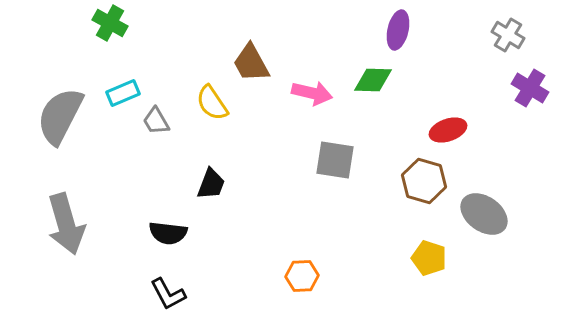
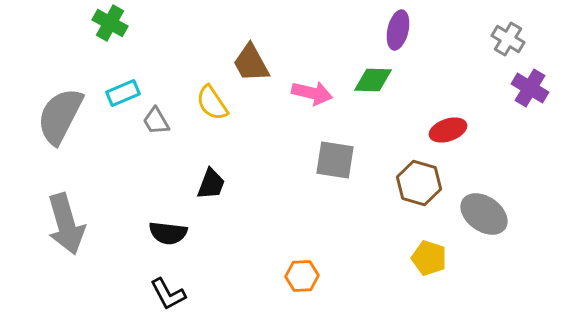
gray cross: moved 4 px down
brown hexagon: moved 5 px left, 2 px down
